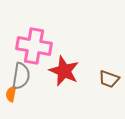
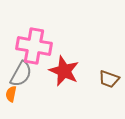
gray semicircle: moved 2 px up; rotated 20 degrees clockwise
